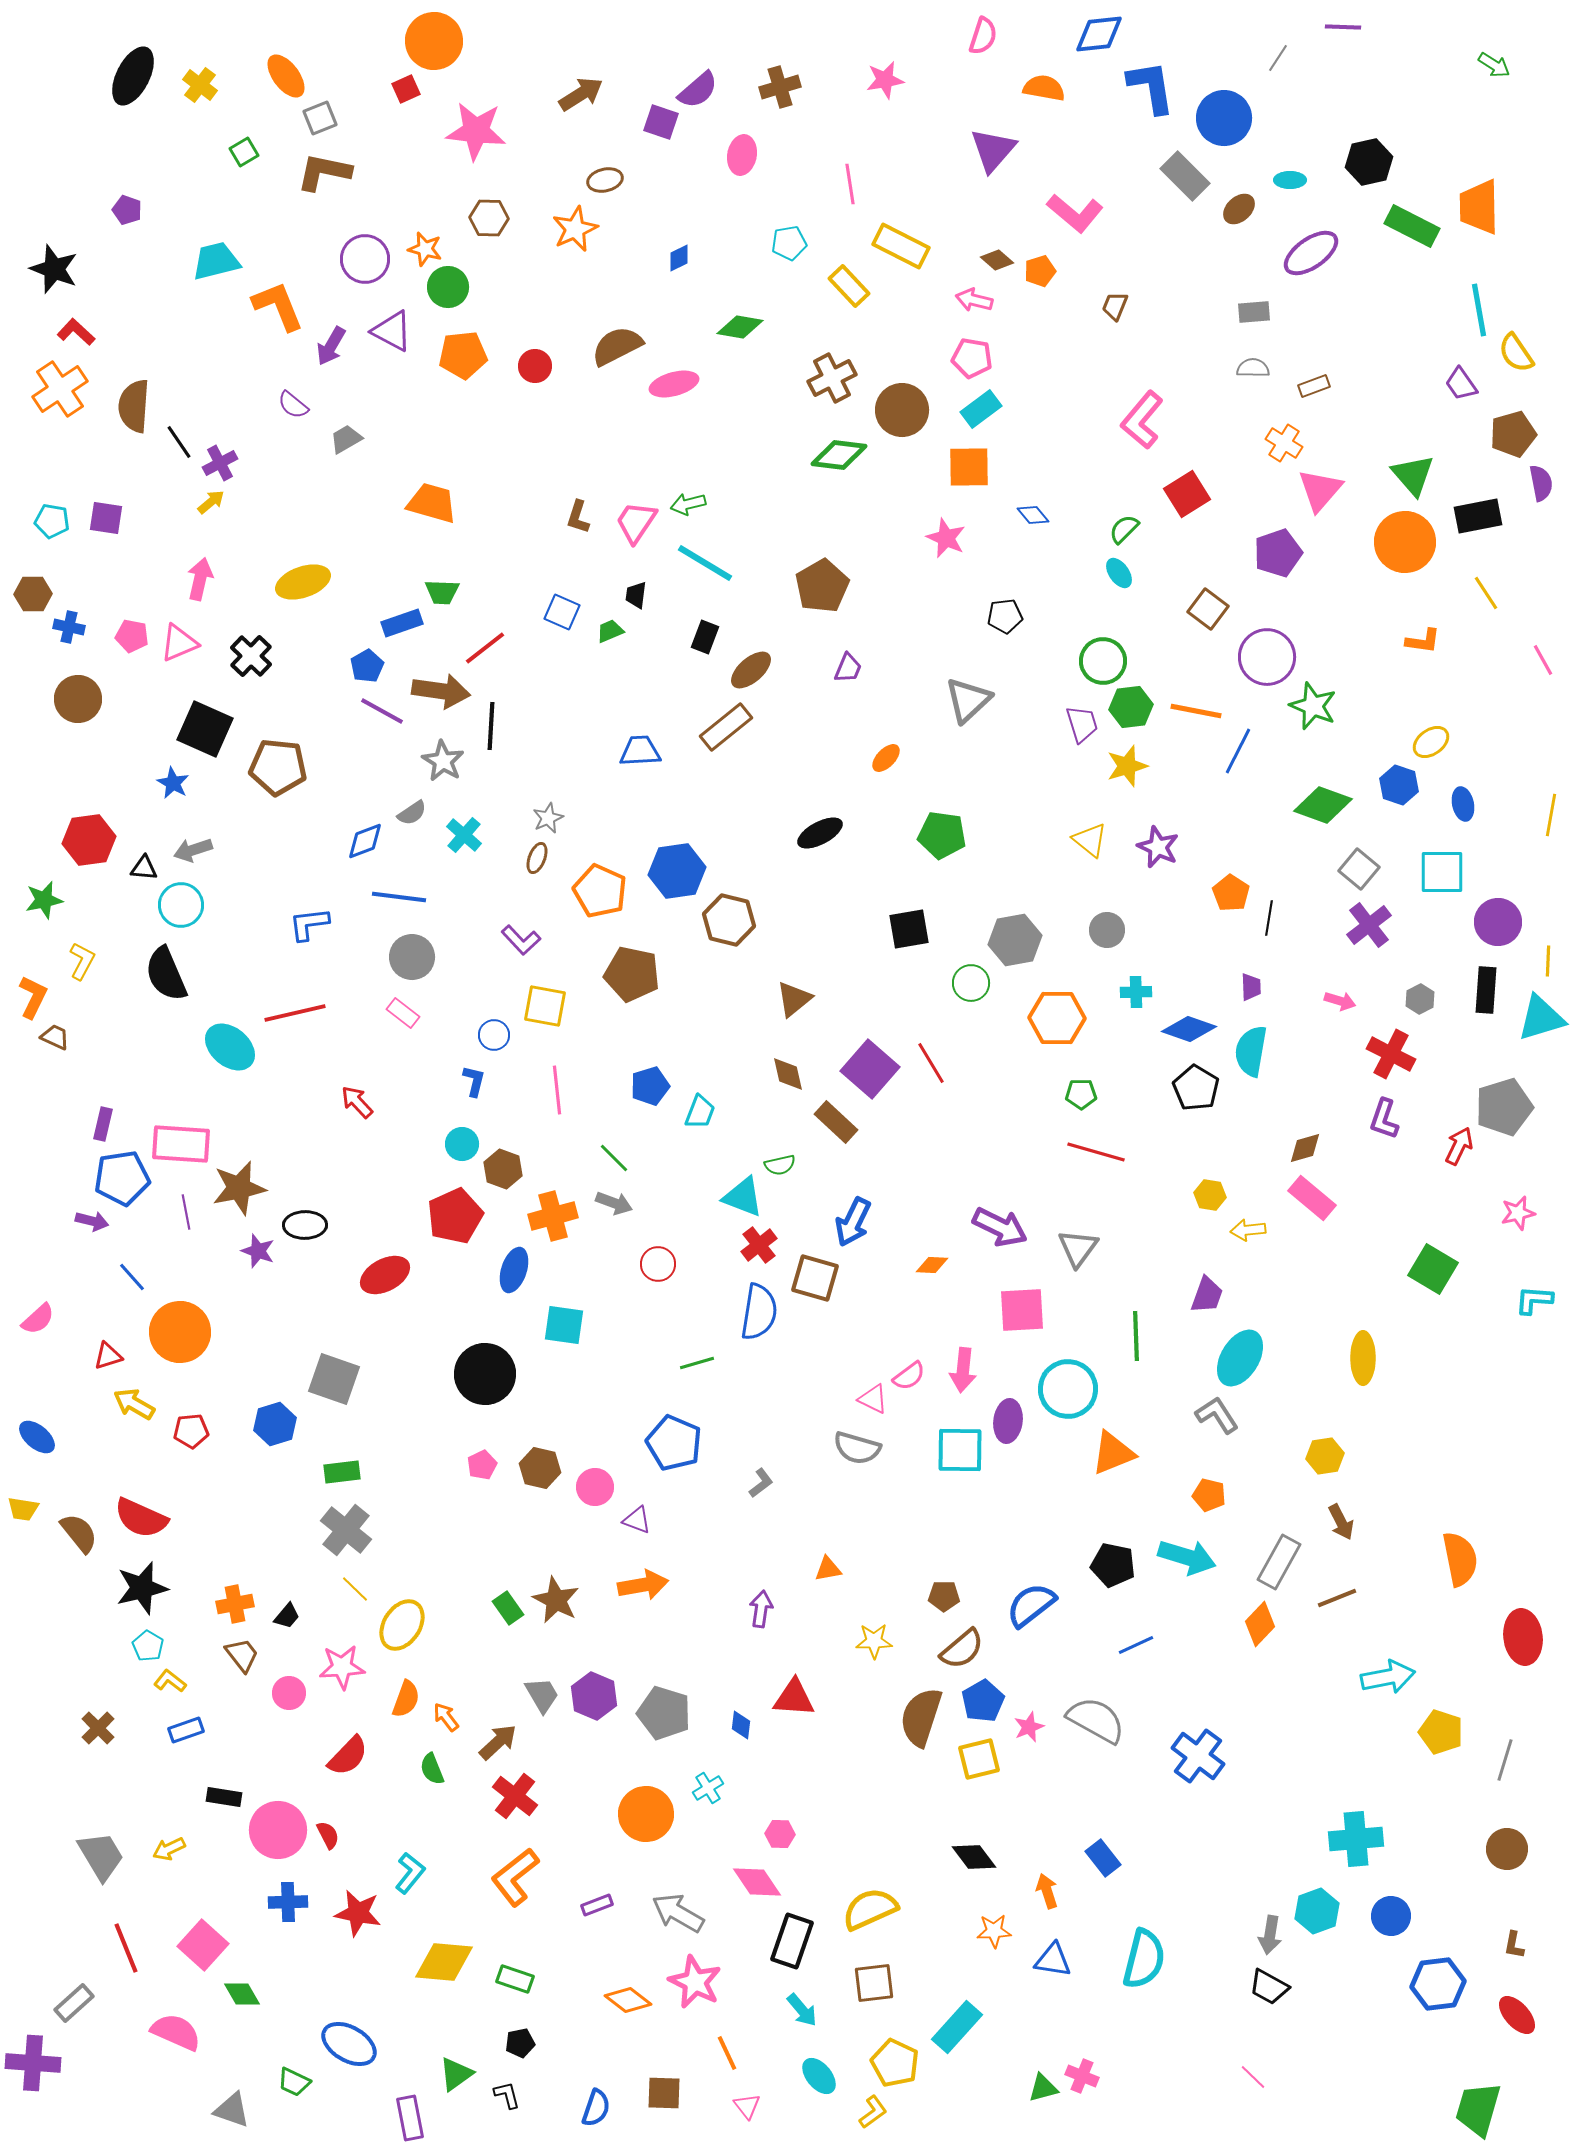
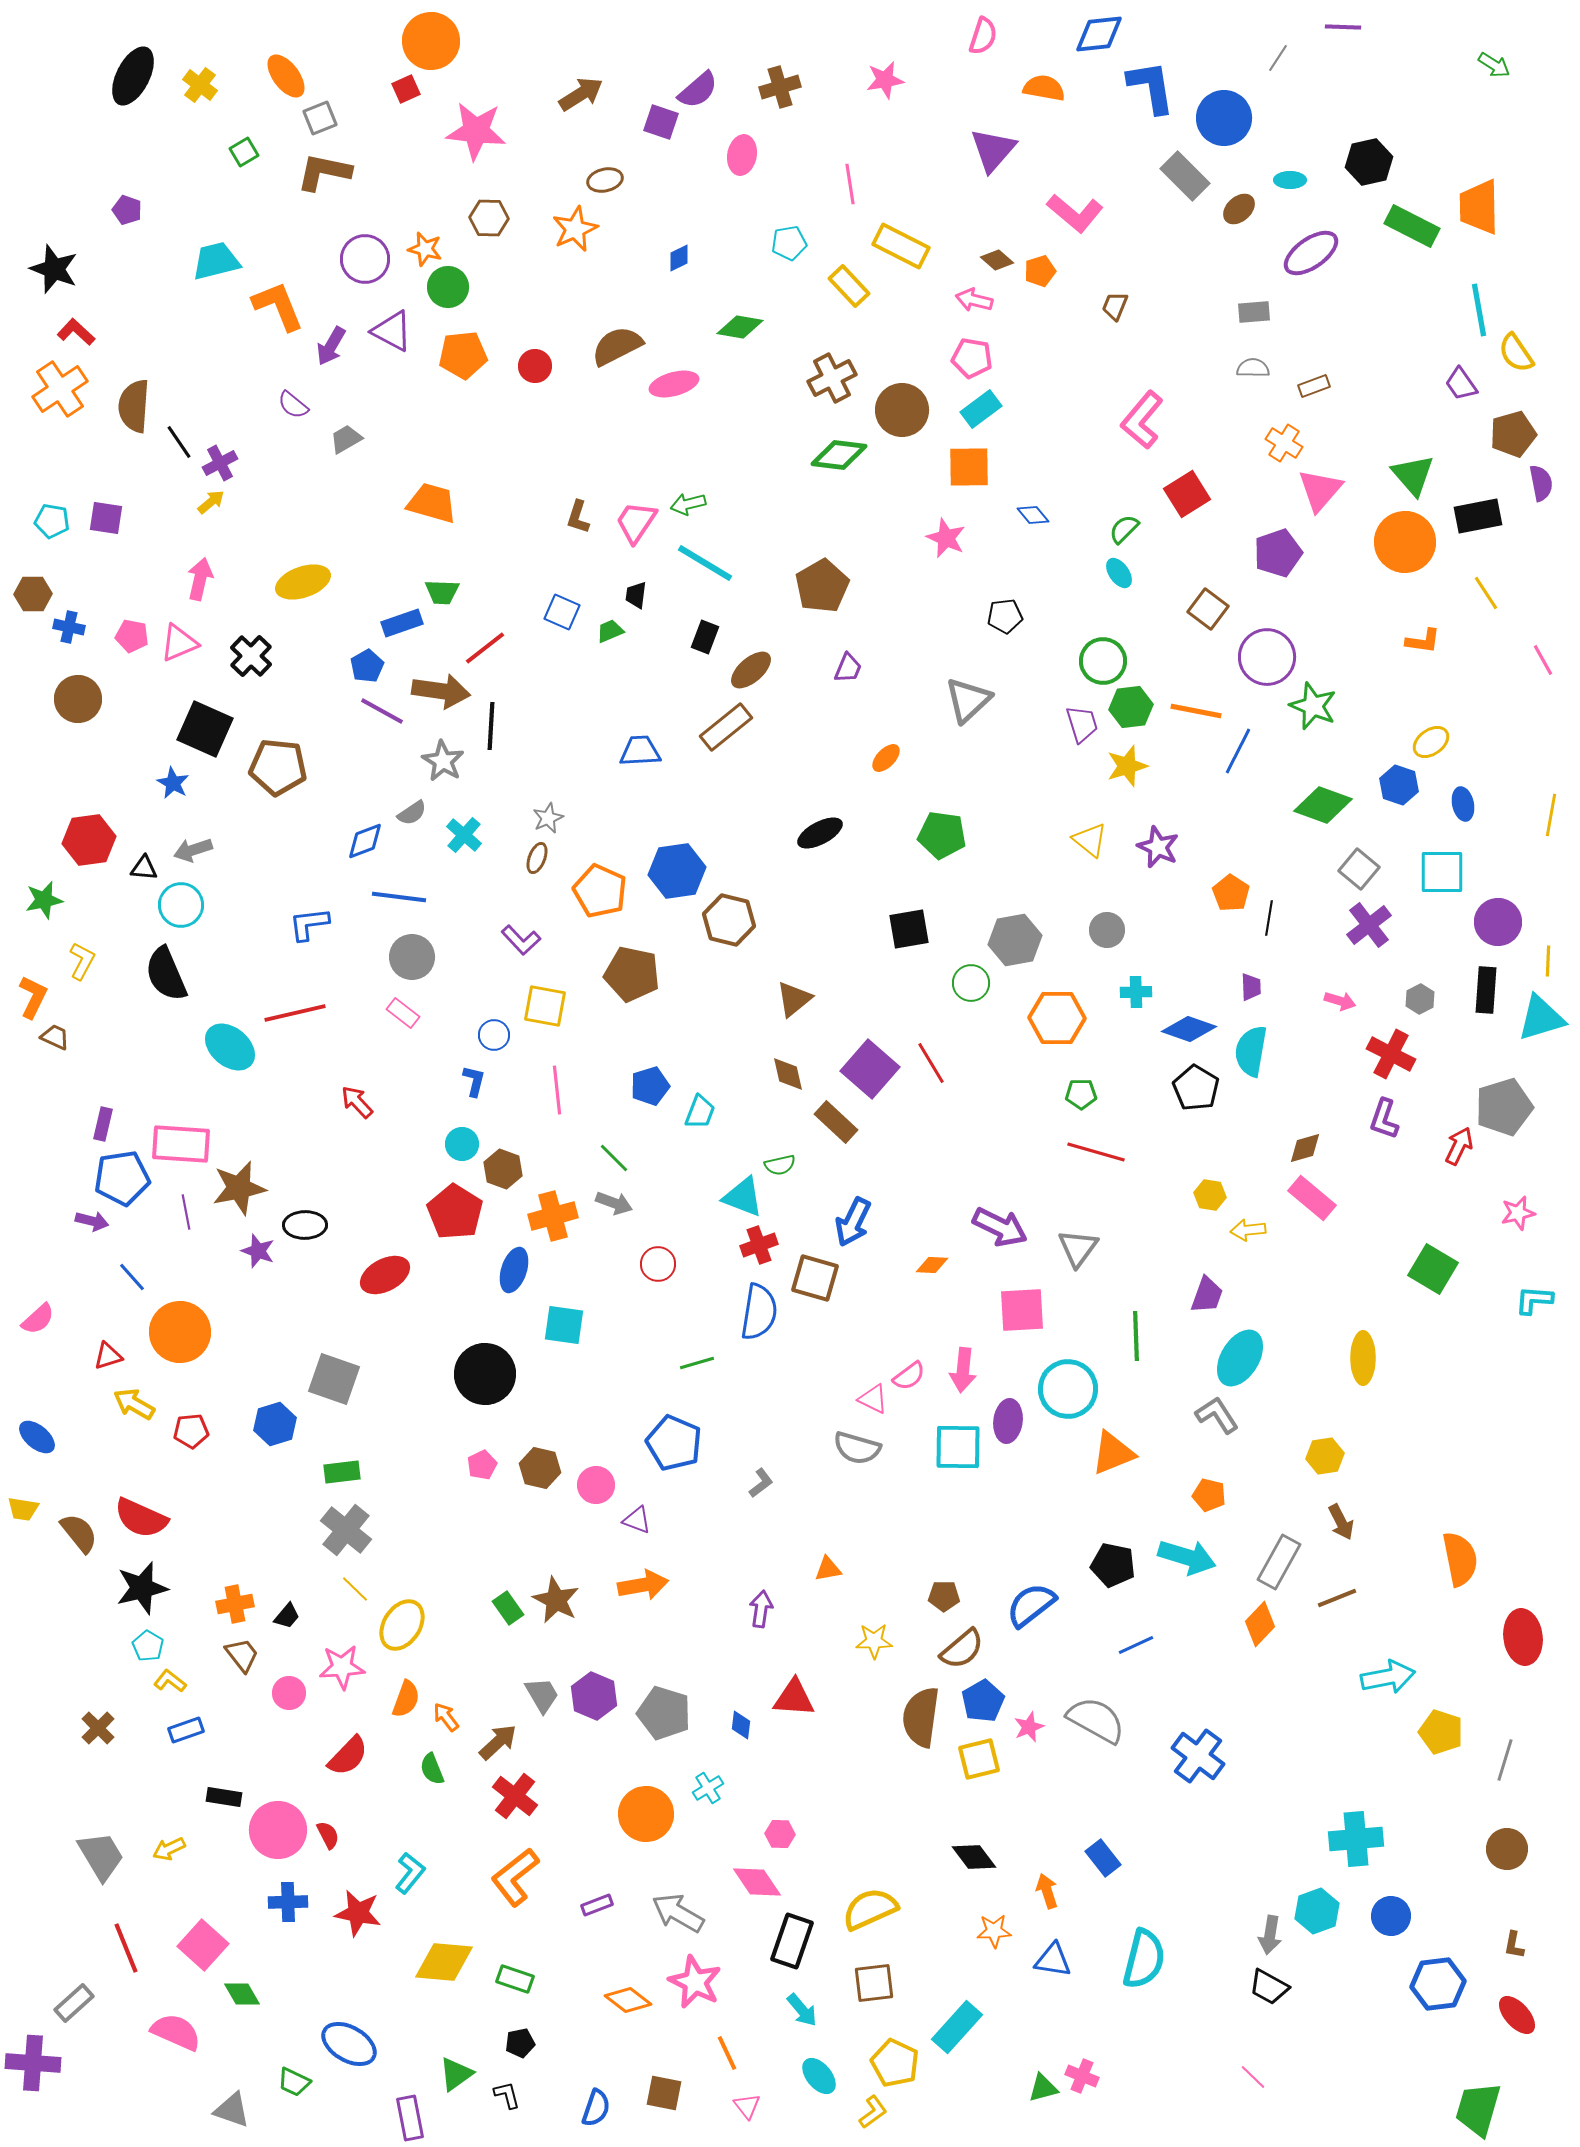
orange circle at (434, 41): moved 3 px left
red pentagon at (455, 1216): moved 4 px up; rotated 16 degrees counterclockwise
red cross at (759, 1245): rotated 18 degrees clockwise
cyan square at (960, 1450): moved 2 px left, 3 px up
pink circle at (595, 1487): moved 1 px right, 2 px up
brown semicircle at (921, 1717): rotated 10 degrees counterclockwise
brown square at (664, 2093): rotated 9 degrees clockwise
